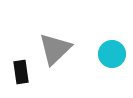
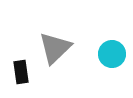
gray triangle: moved 1 px up
